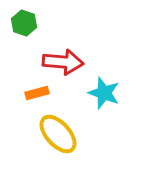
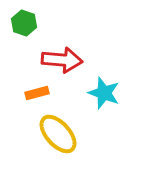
red arrow: moved 1 px left, 2 px up
